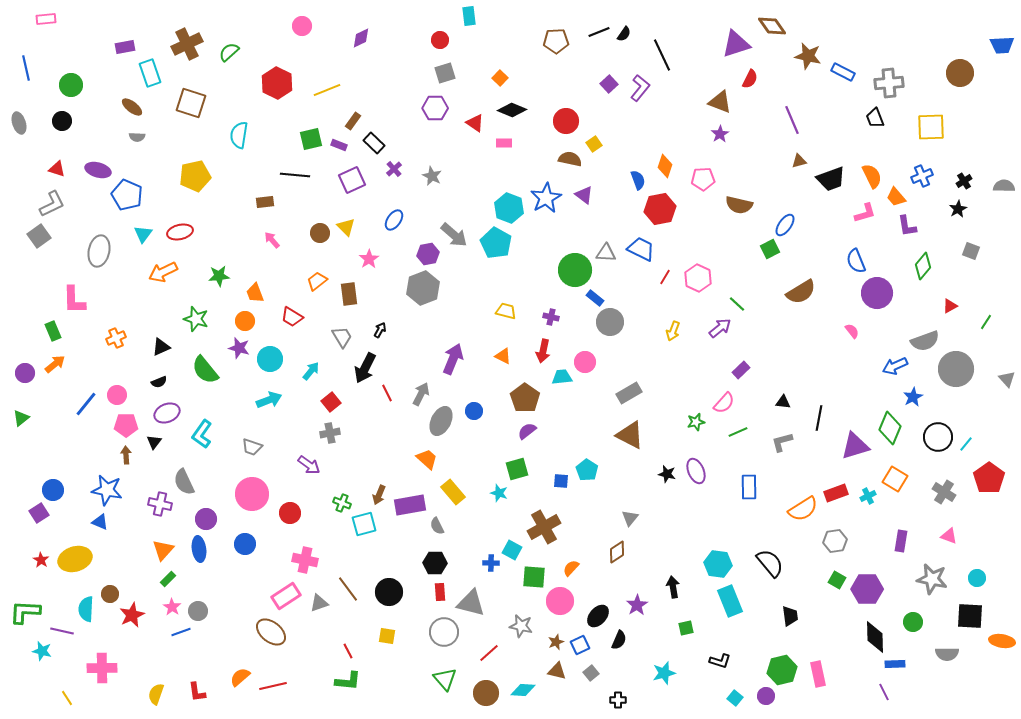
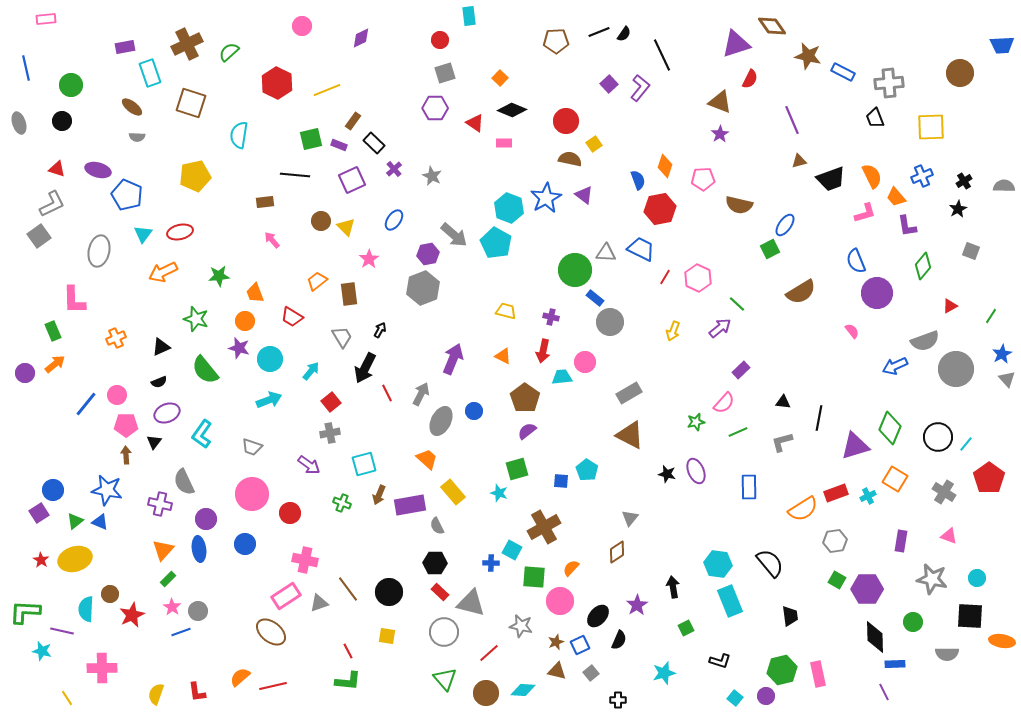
brown circle at (320, 233): moved 1 px right, 12 px up
green line at (986, 322): moved 5 px right, 6 px up
blue star at (913, 397): moved 89 px right, 43 px up
green triangle at (21, 418): moved 54 px right, 103 px down
cyan square at (364, 524): moved 60 px up
red rectangle at (440, 592): rotated 42 degrees counterclockwise
green square at (686, 628): rotated 14 degrees counterclockwise
